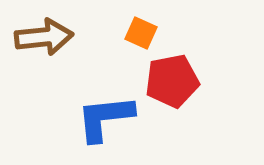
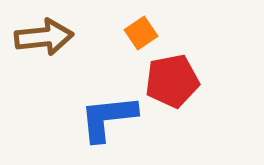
orange square: rotated 32 degrees clockwise
blue L-shape: moved 3 px right
